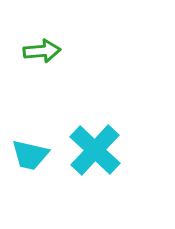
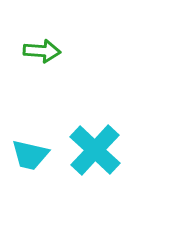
green arrow: rotated 9 degrees clockwise
